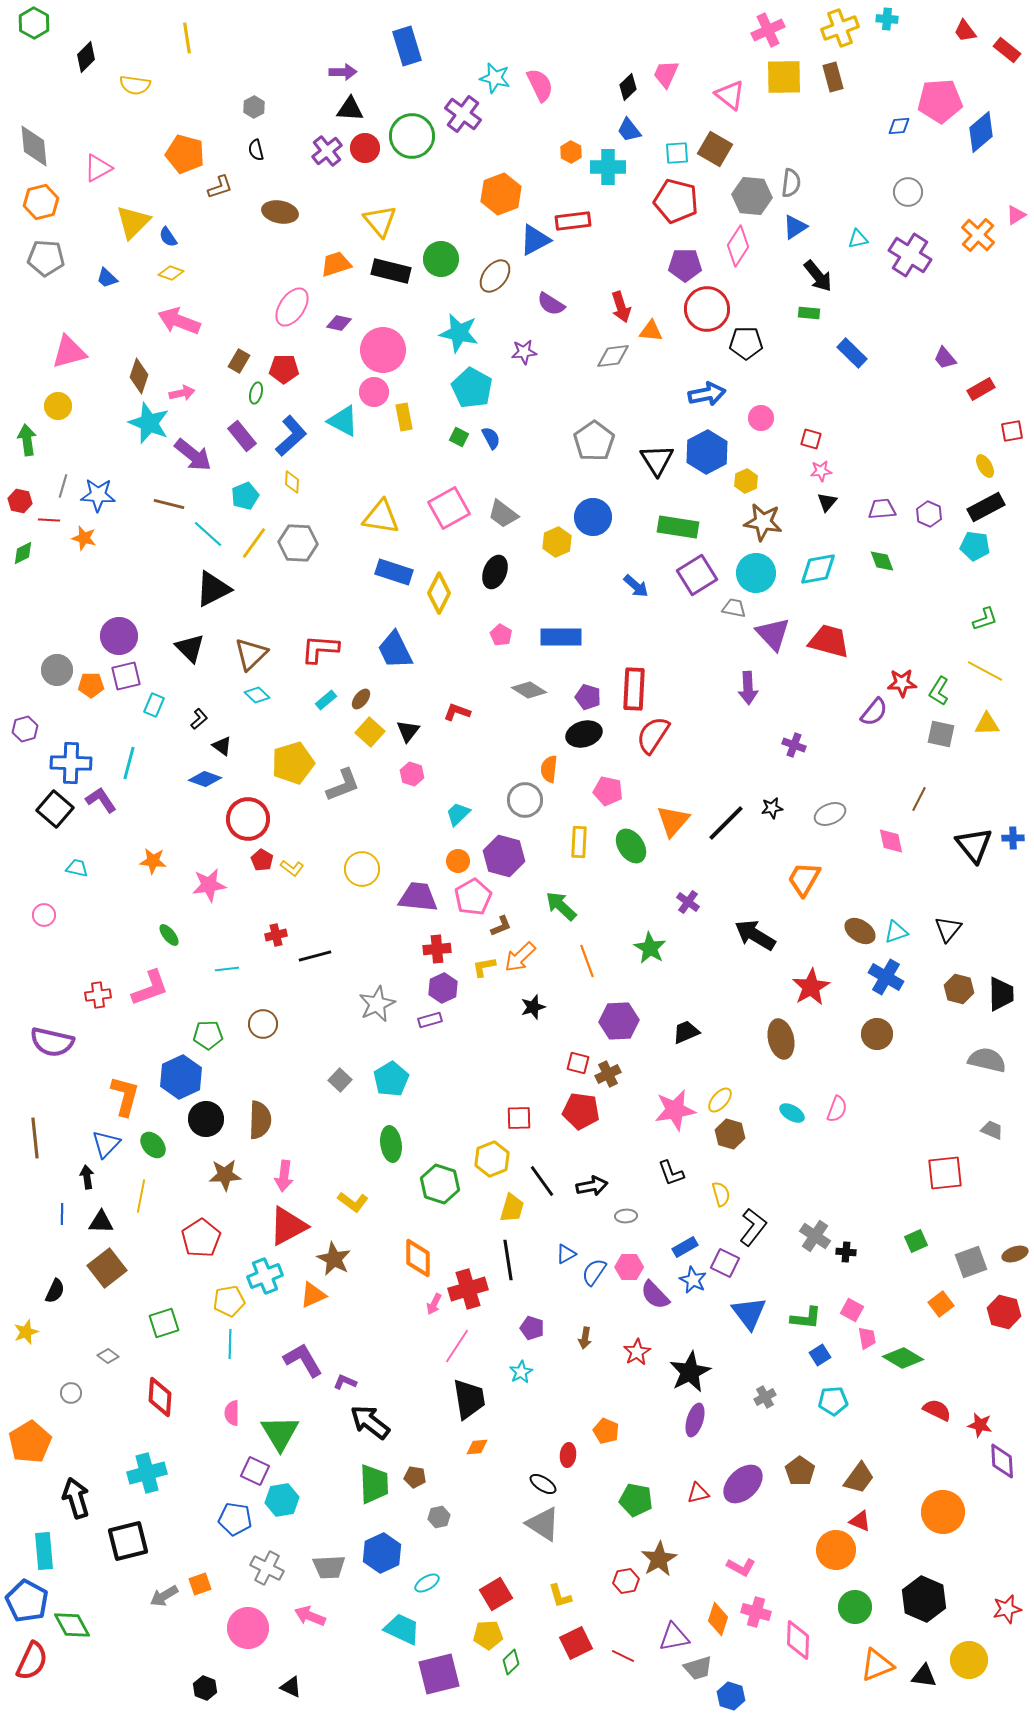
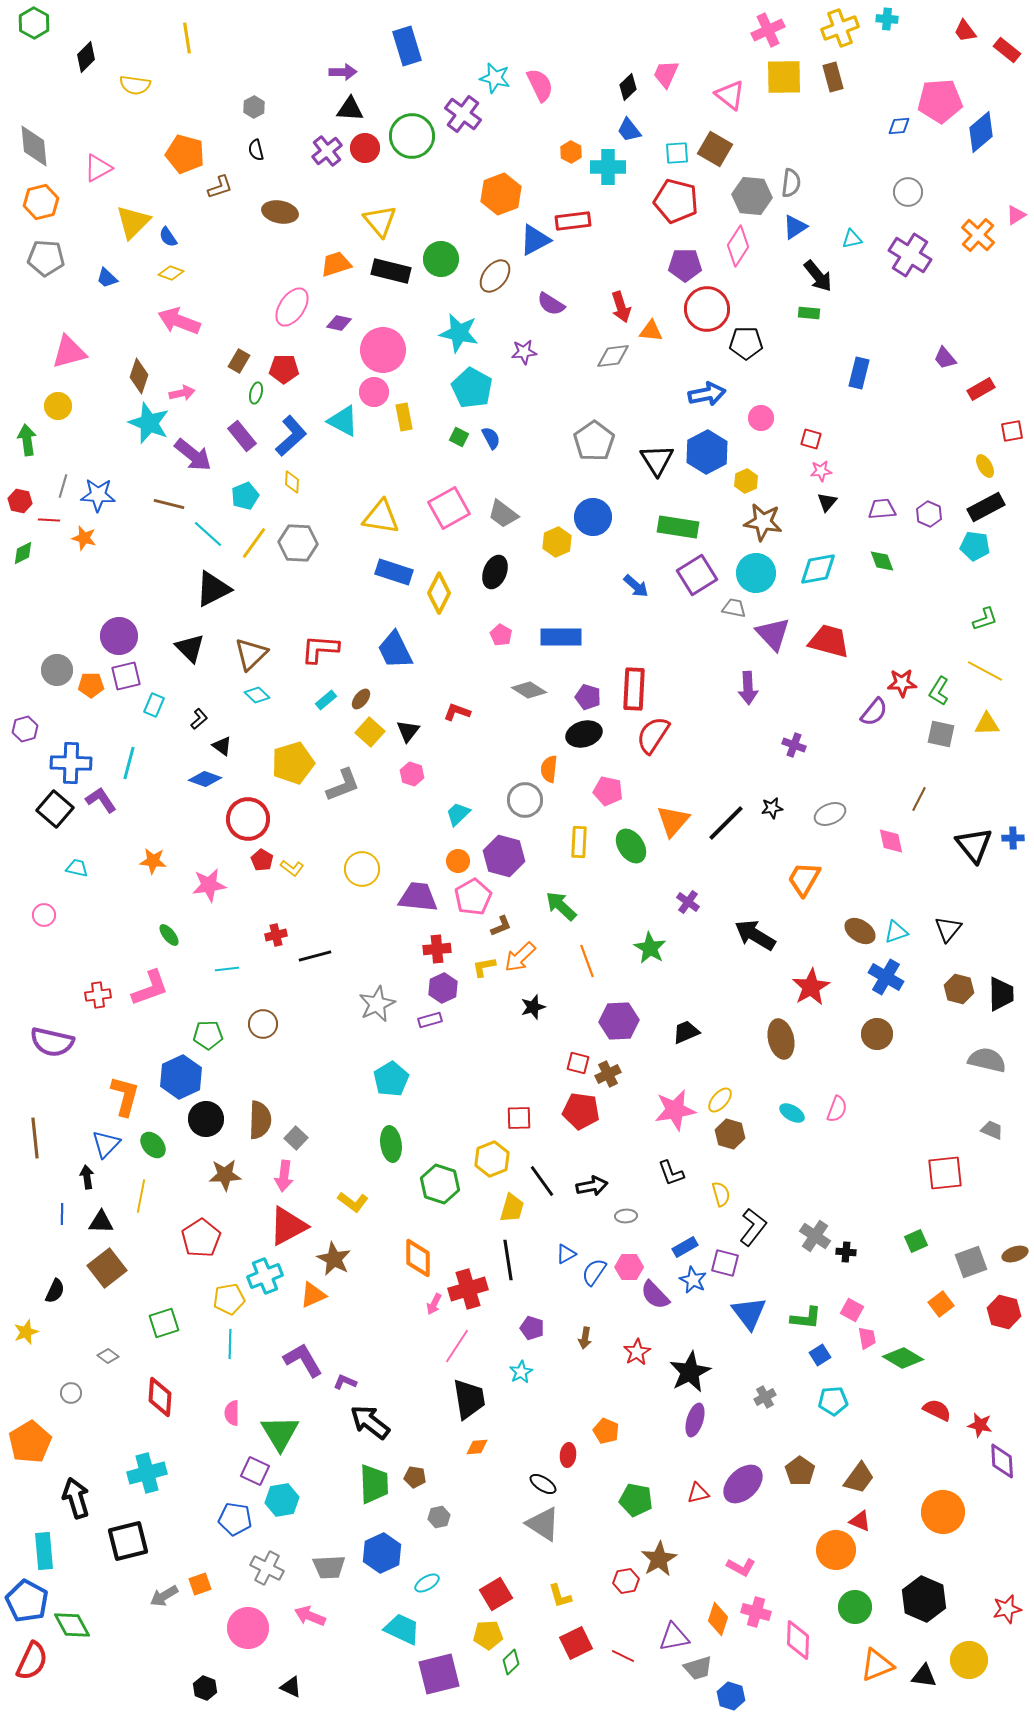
cyan triangle at (858, 239): moved 6 px left
blue rectangle at (852, 353): moved 7 px right, 20 px down; rotated 60 degrees clockwise
gray square at (340, 1080): moved 44 px left, 58 px down
purple square at (725, 1263): rotated 12 degrees counterclockwise
yellow pentagon at (229, 1301): moved 2 px up
